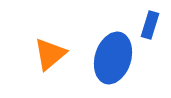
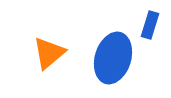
orange triangle: moved 1 px left, 1 px up
